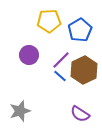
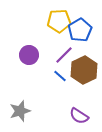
yellow pentagon: moved 10 px right
purple line: moved 3 px right, 5 px up
purple semicircle: moved 1 px left, 2 px down
